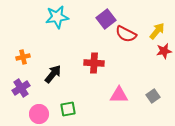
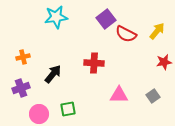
cyan star: moved 1 px left
red star: moved 11 px down
purple cross: rotated 12 degrees clockwise
